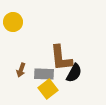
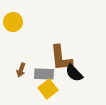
black semicircle: rotated 108 degrees clockwise
